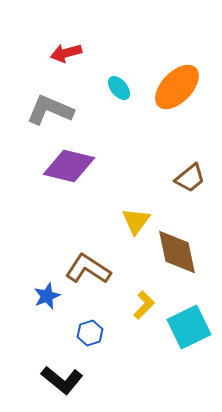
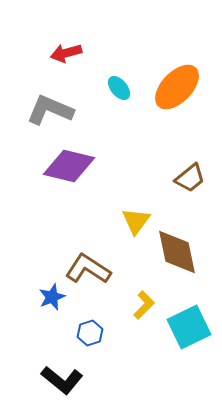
blue star: moved 5 px right, 1 px down
